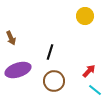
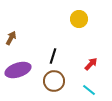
yellow circle: moved 6 px left, 3 px down
brown arrow: rotated 128 degrees counterclockwise
black line: moved 3 px right, 4 px down
red arrow: moved 2 px right, 7 px up
cyan line: moved 6 px left
